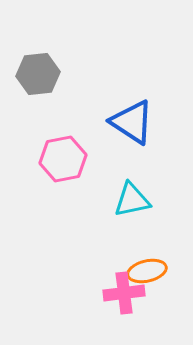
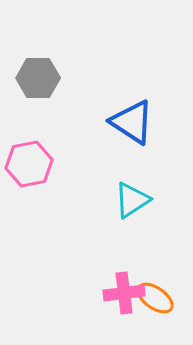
gray hexagon: moved 4 px down; rotated 6 degrees clockwise
pink hexagon: moved 34 px left, 5 px down
cyan triangle: rotated 21 degrees counterclockwise
orange ellipse: moved 8 px right, 27 px down; rotated 48 degrees clockwise
